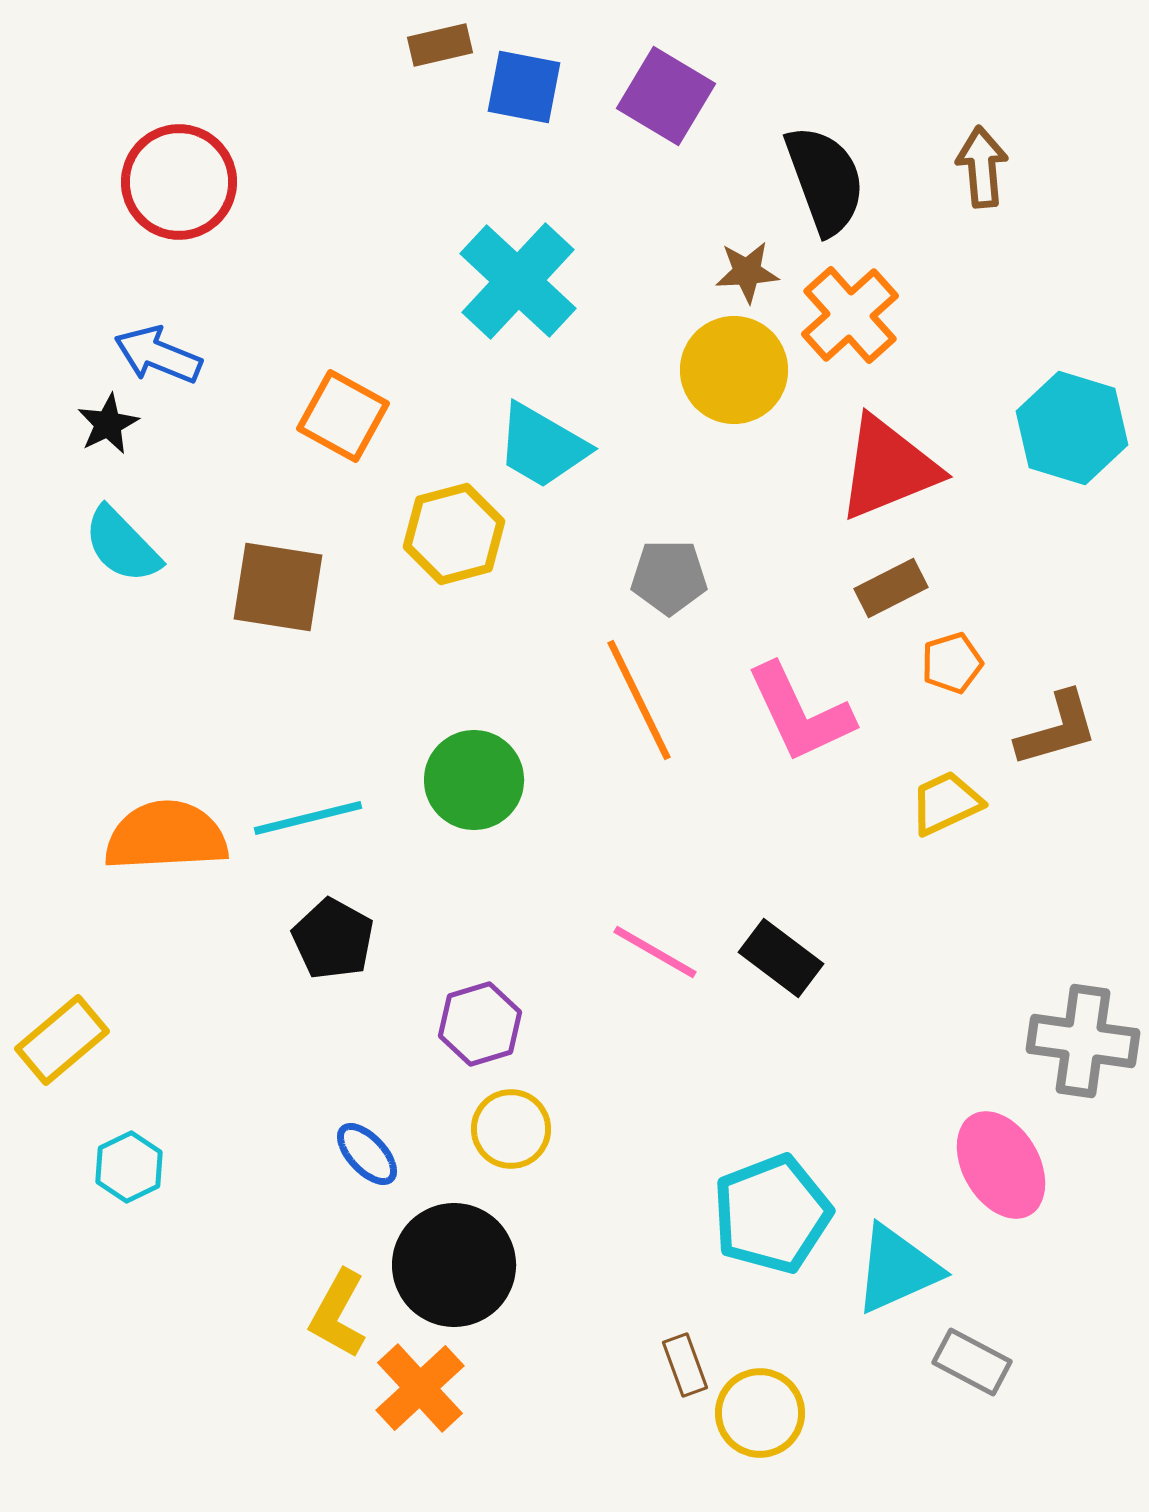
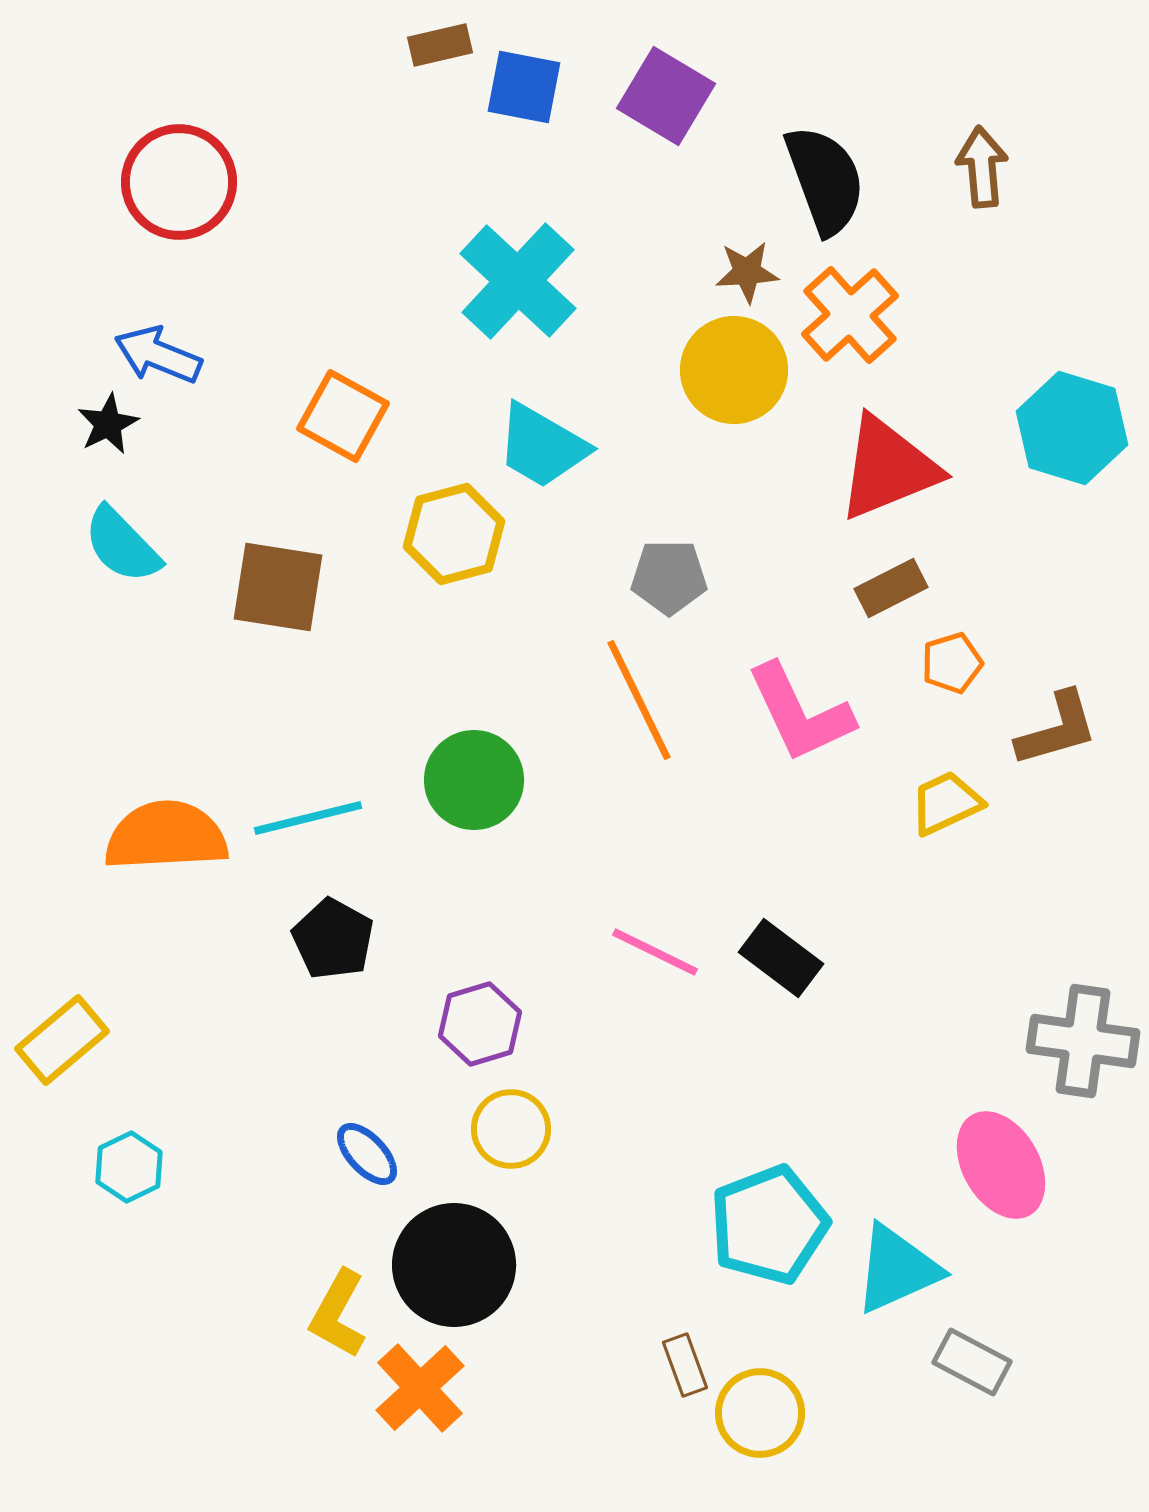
pink line at (655, 952): rotated 4 degrees counterclockwise
cyan pentagon at (772, 1214): moved 3 px left, 11 px down
